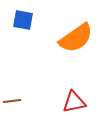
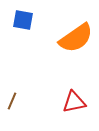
brown line: rotated 60 degrees counterclockwise
